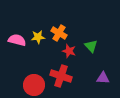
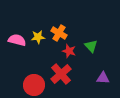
red cross: moved 2 px up; rotated 30 degrees clockwise
